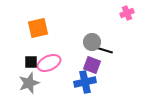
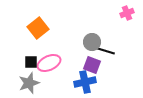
orange square: rotated 25 degrees counterclockwise
black line: moved 2 px right, 1 px down
